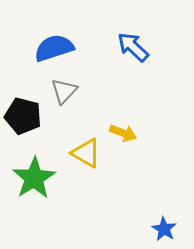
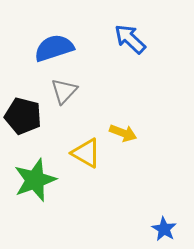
blue arrow: moved 3 px left, 8 px up
green star: moved 1 px right, 2 px down; rotated 12 degrees clockwise
